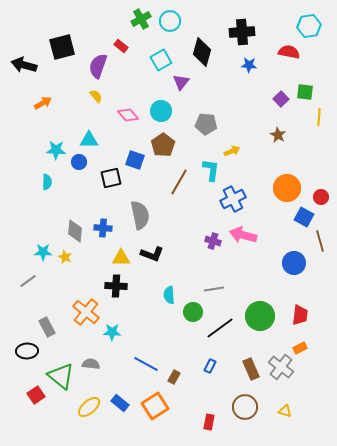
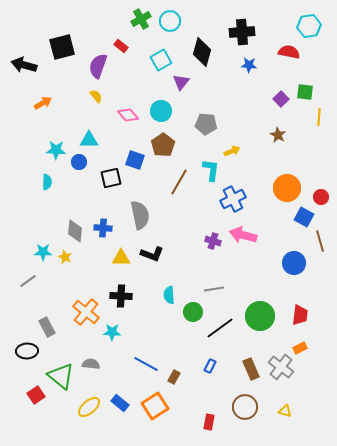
black cross at (116, 286): moved 5 px right, 10 px down
